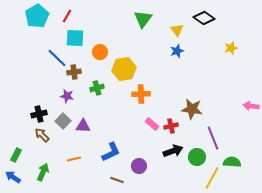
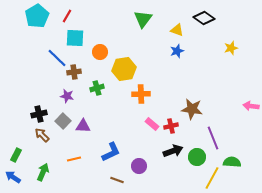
yellow triangle: rotated 32 degrees counterclockwise
